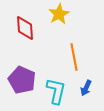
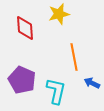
yellow star: rotated 15 degrees clockwise
blue arrow: moved 6 px right, 5 px up; rotated 91 degrees clockwise
